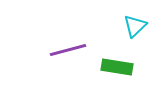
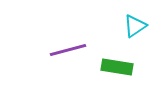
cyan triangle: rotated 10 degrees clockwise
